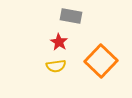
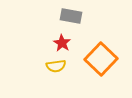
red star: moved 3 px right, 1 px down
orange square: moved 2 px up
